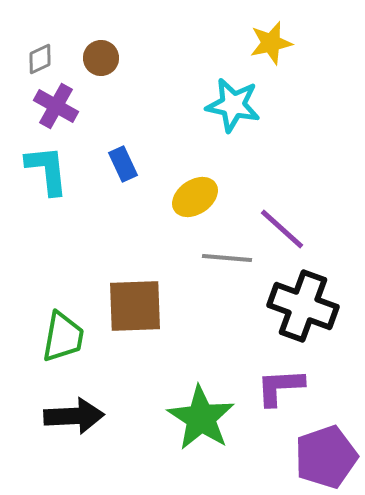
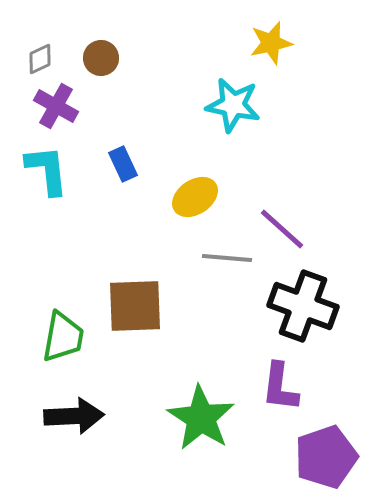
purple L-shape: rotated 80 degrees counterclockwise
